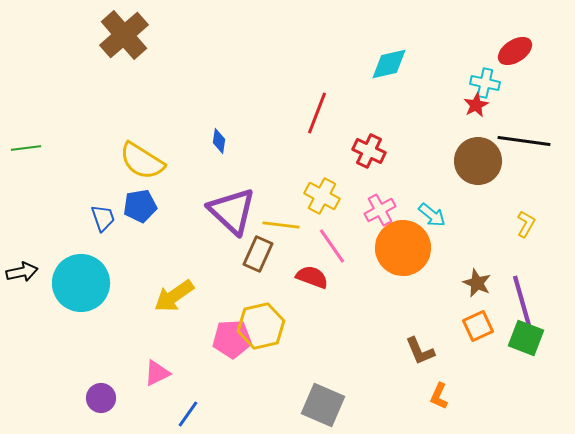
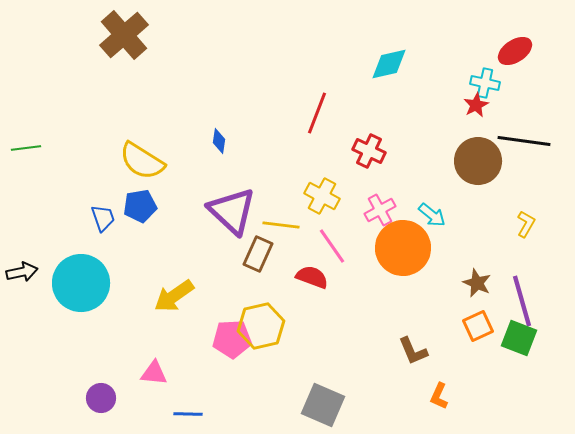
green square: moved 7 px left
brown L-shape: moved 7 px left
pink triangle: moved 3 px left; rotated 32 degrees clockwise
blue line: rotated 56 degrees clockwise
